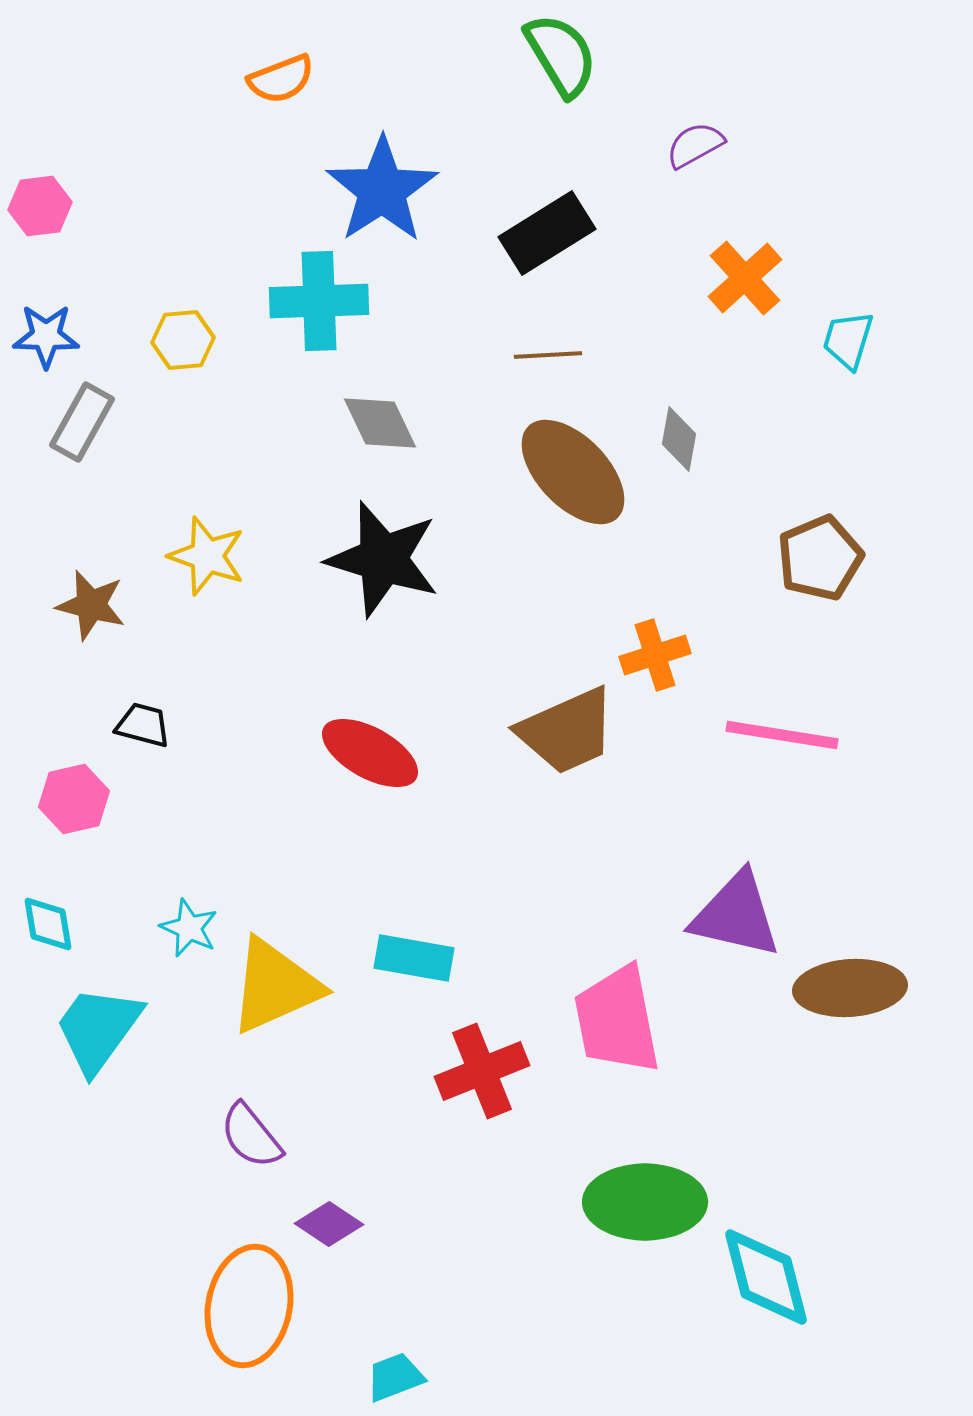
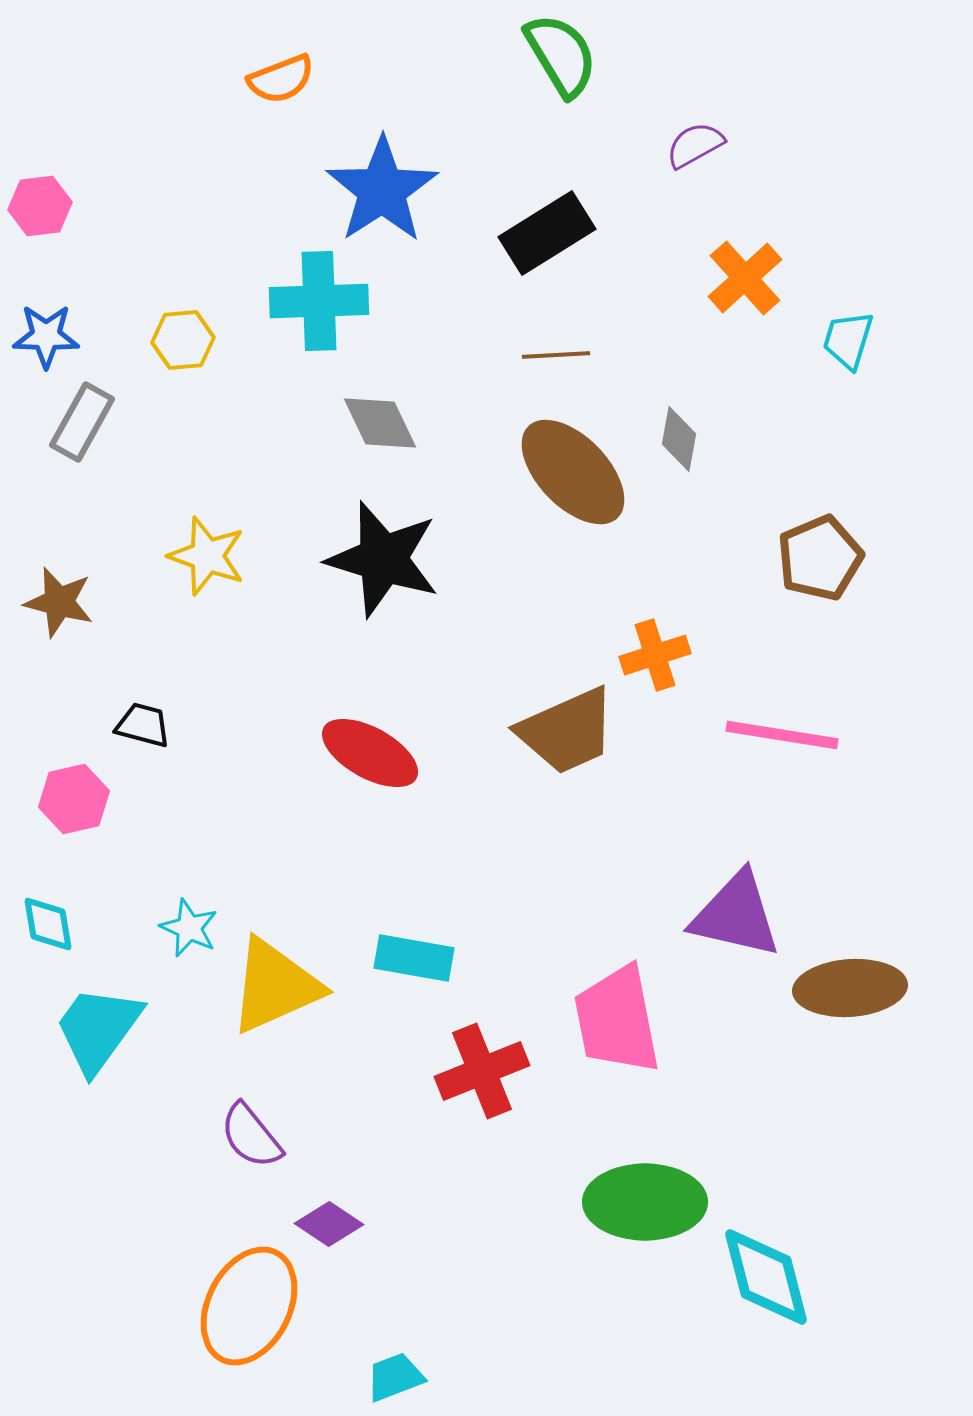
brown line at (548, 355): moved 8 px right
brown star at (91, 605): moved 32 px left, 3 px up
orange ellipse at (249, 1306): rotated 16 degrees clockwise
